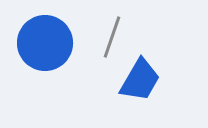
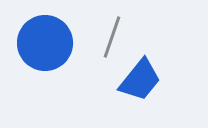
blue trapezoid: rotated 9 degrees clockwise
